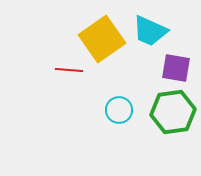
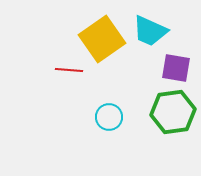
cyan circle: moved 10 px left, 7 px down
